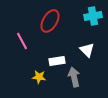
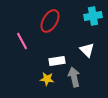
yellow star: moved 8 px right, 2 px down
